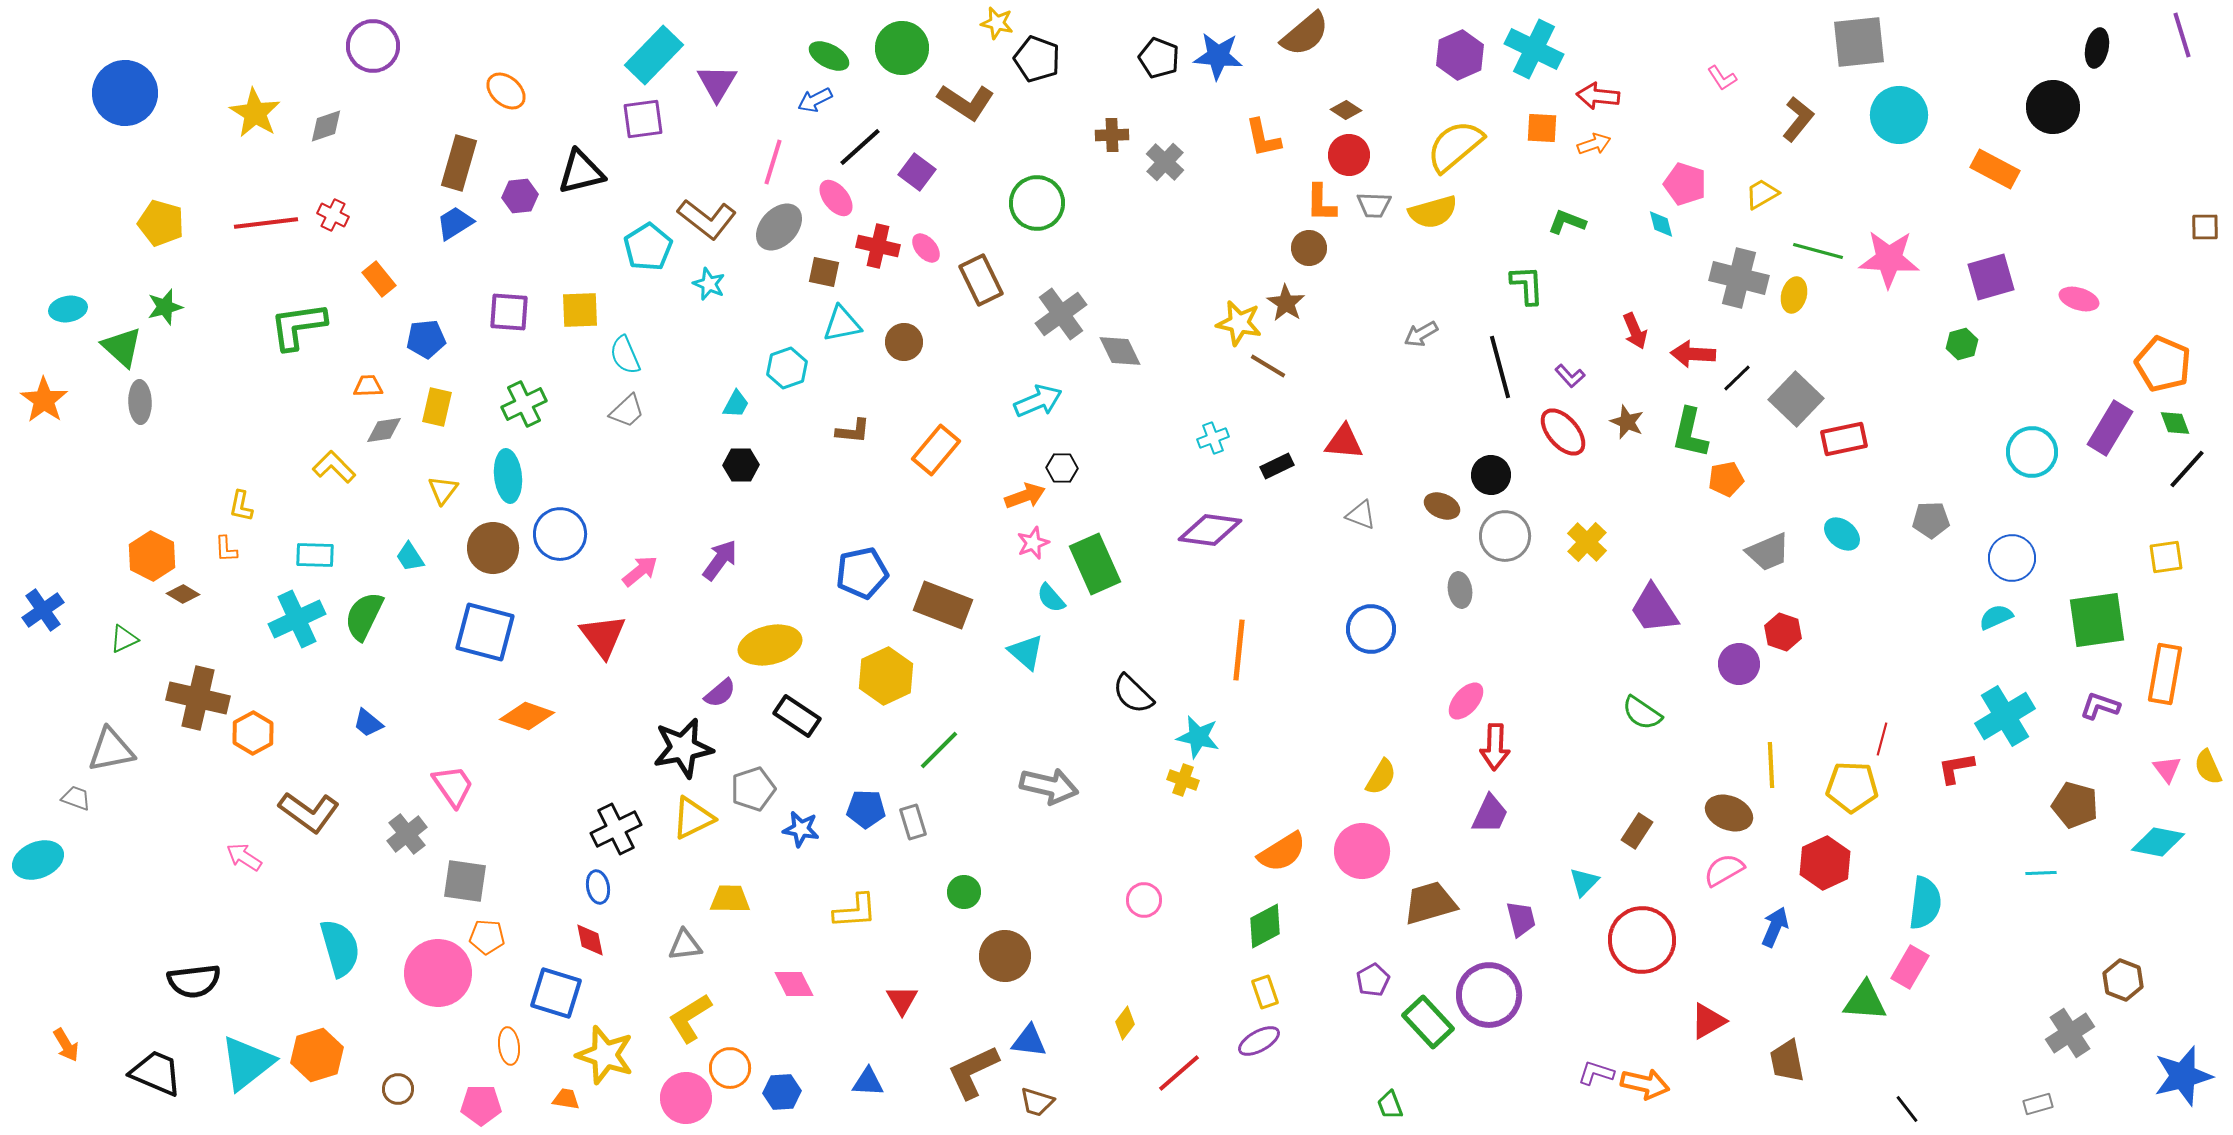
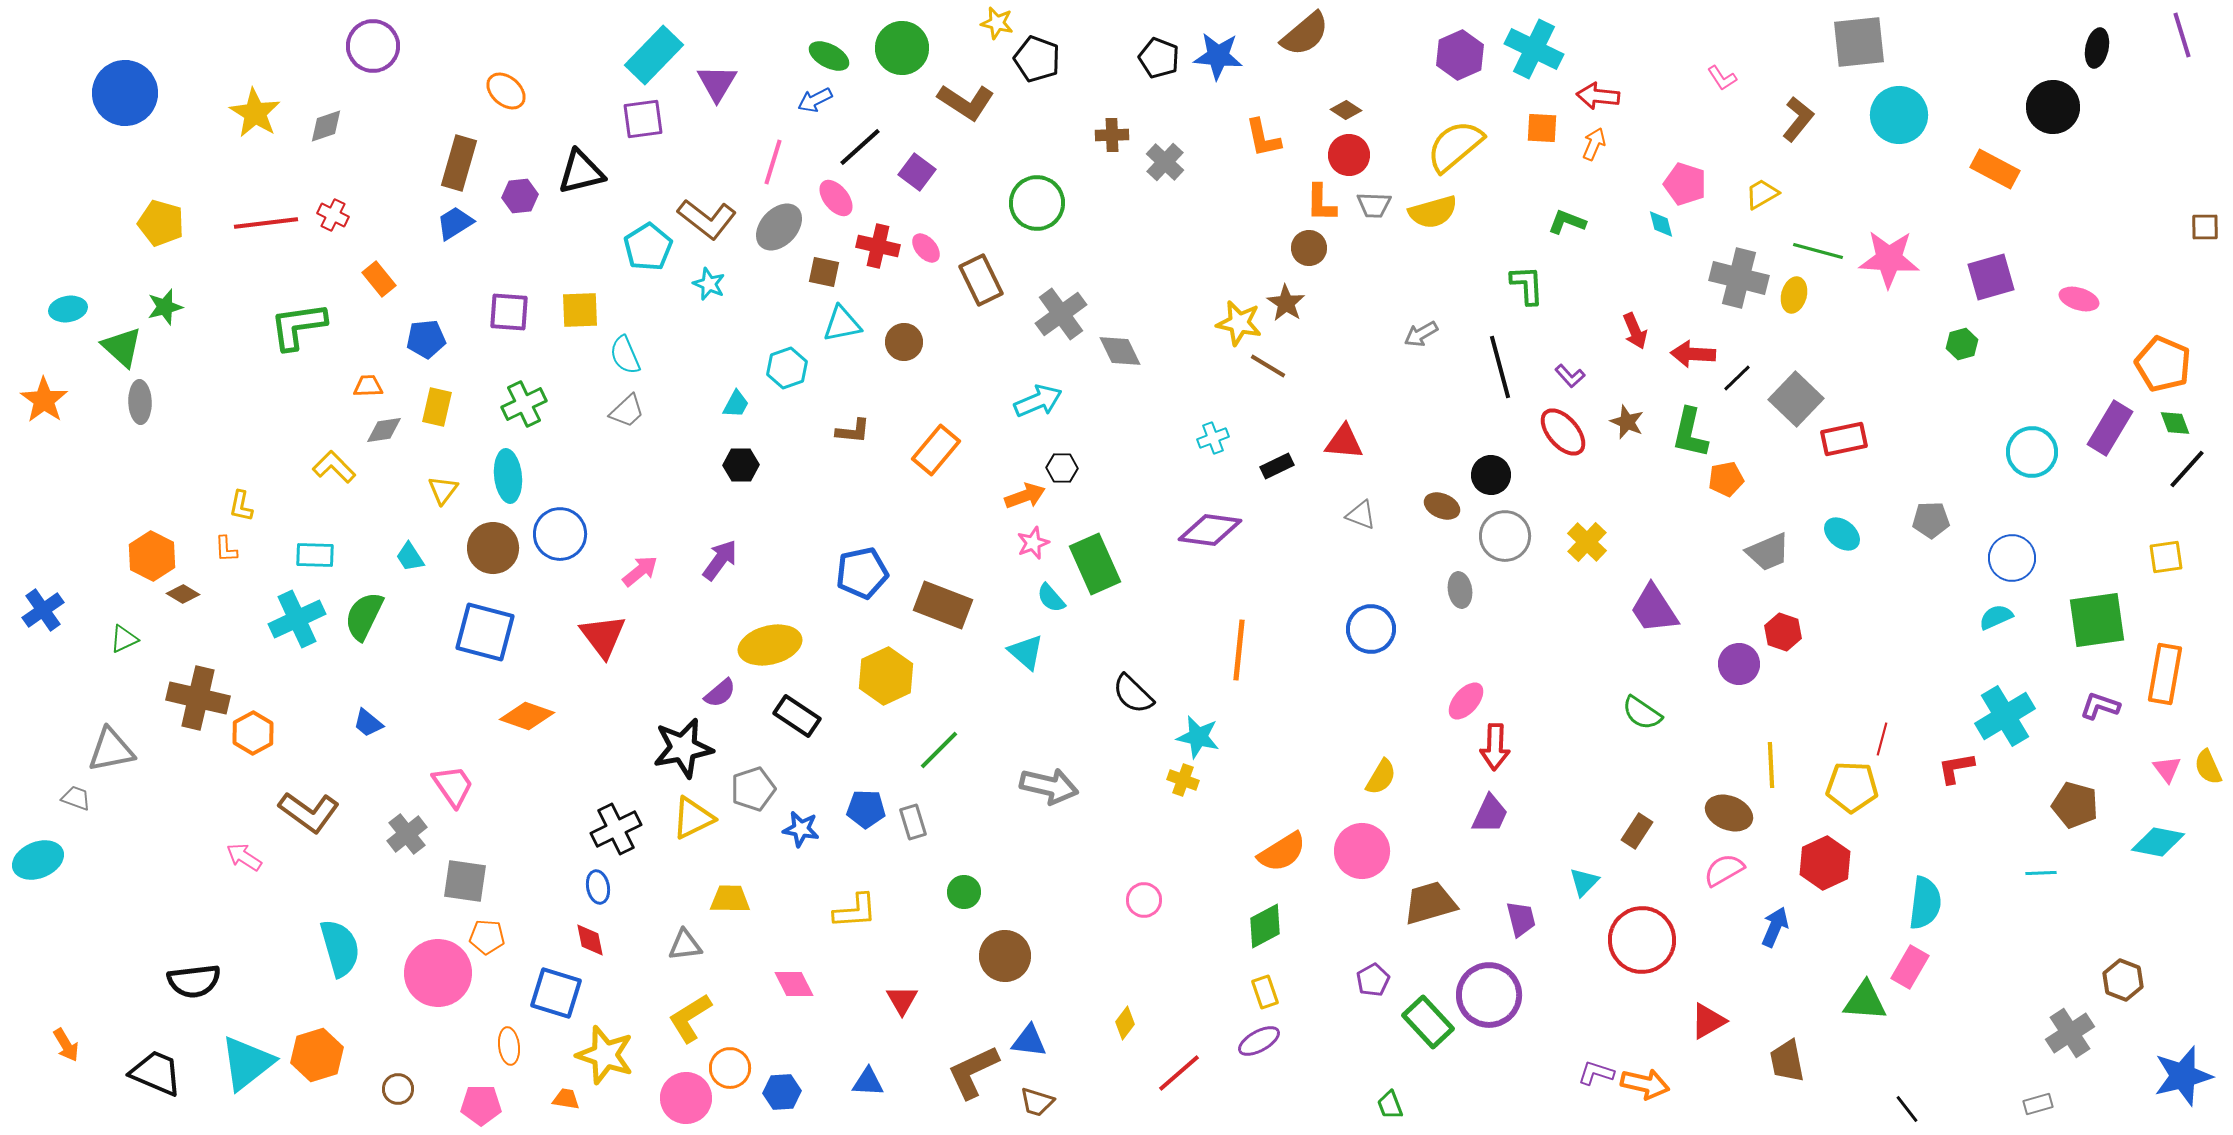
orange arrow at (1594, 144): rotated 48 degrees counterclockwise
